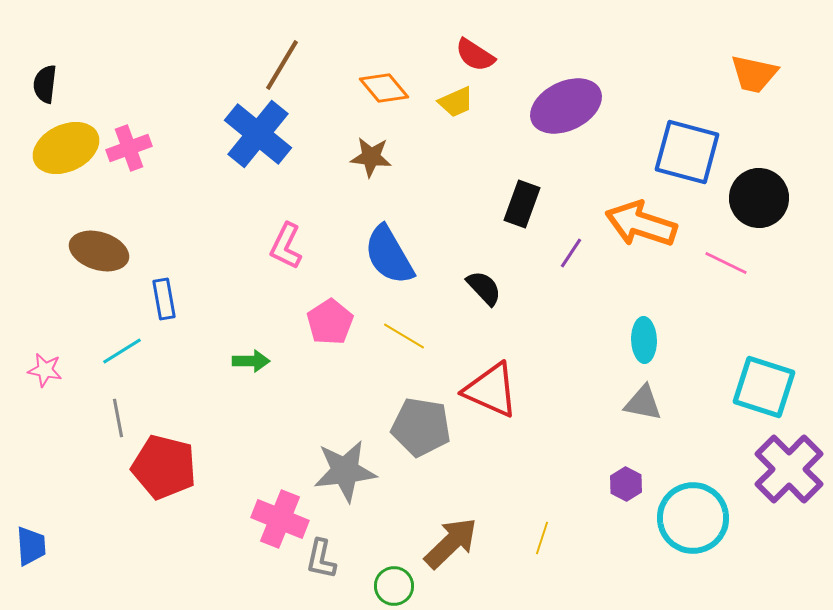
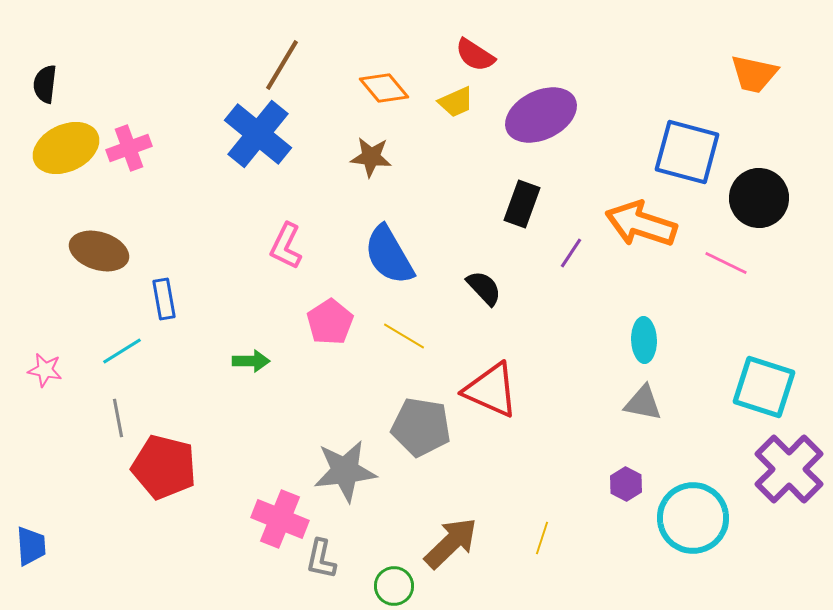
purple ellipse at (566, 106): moved 25 px left, 9 px down
